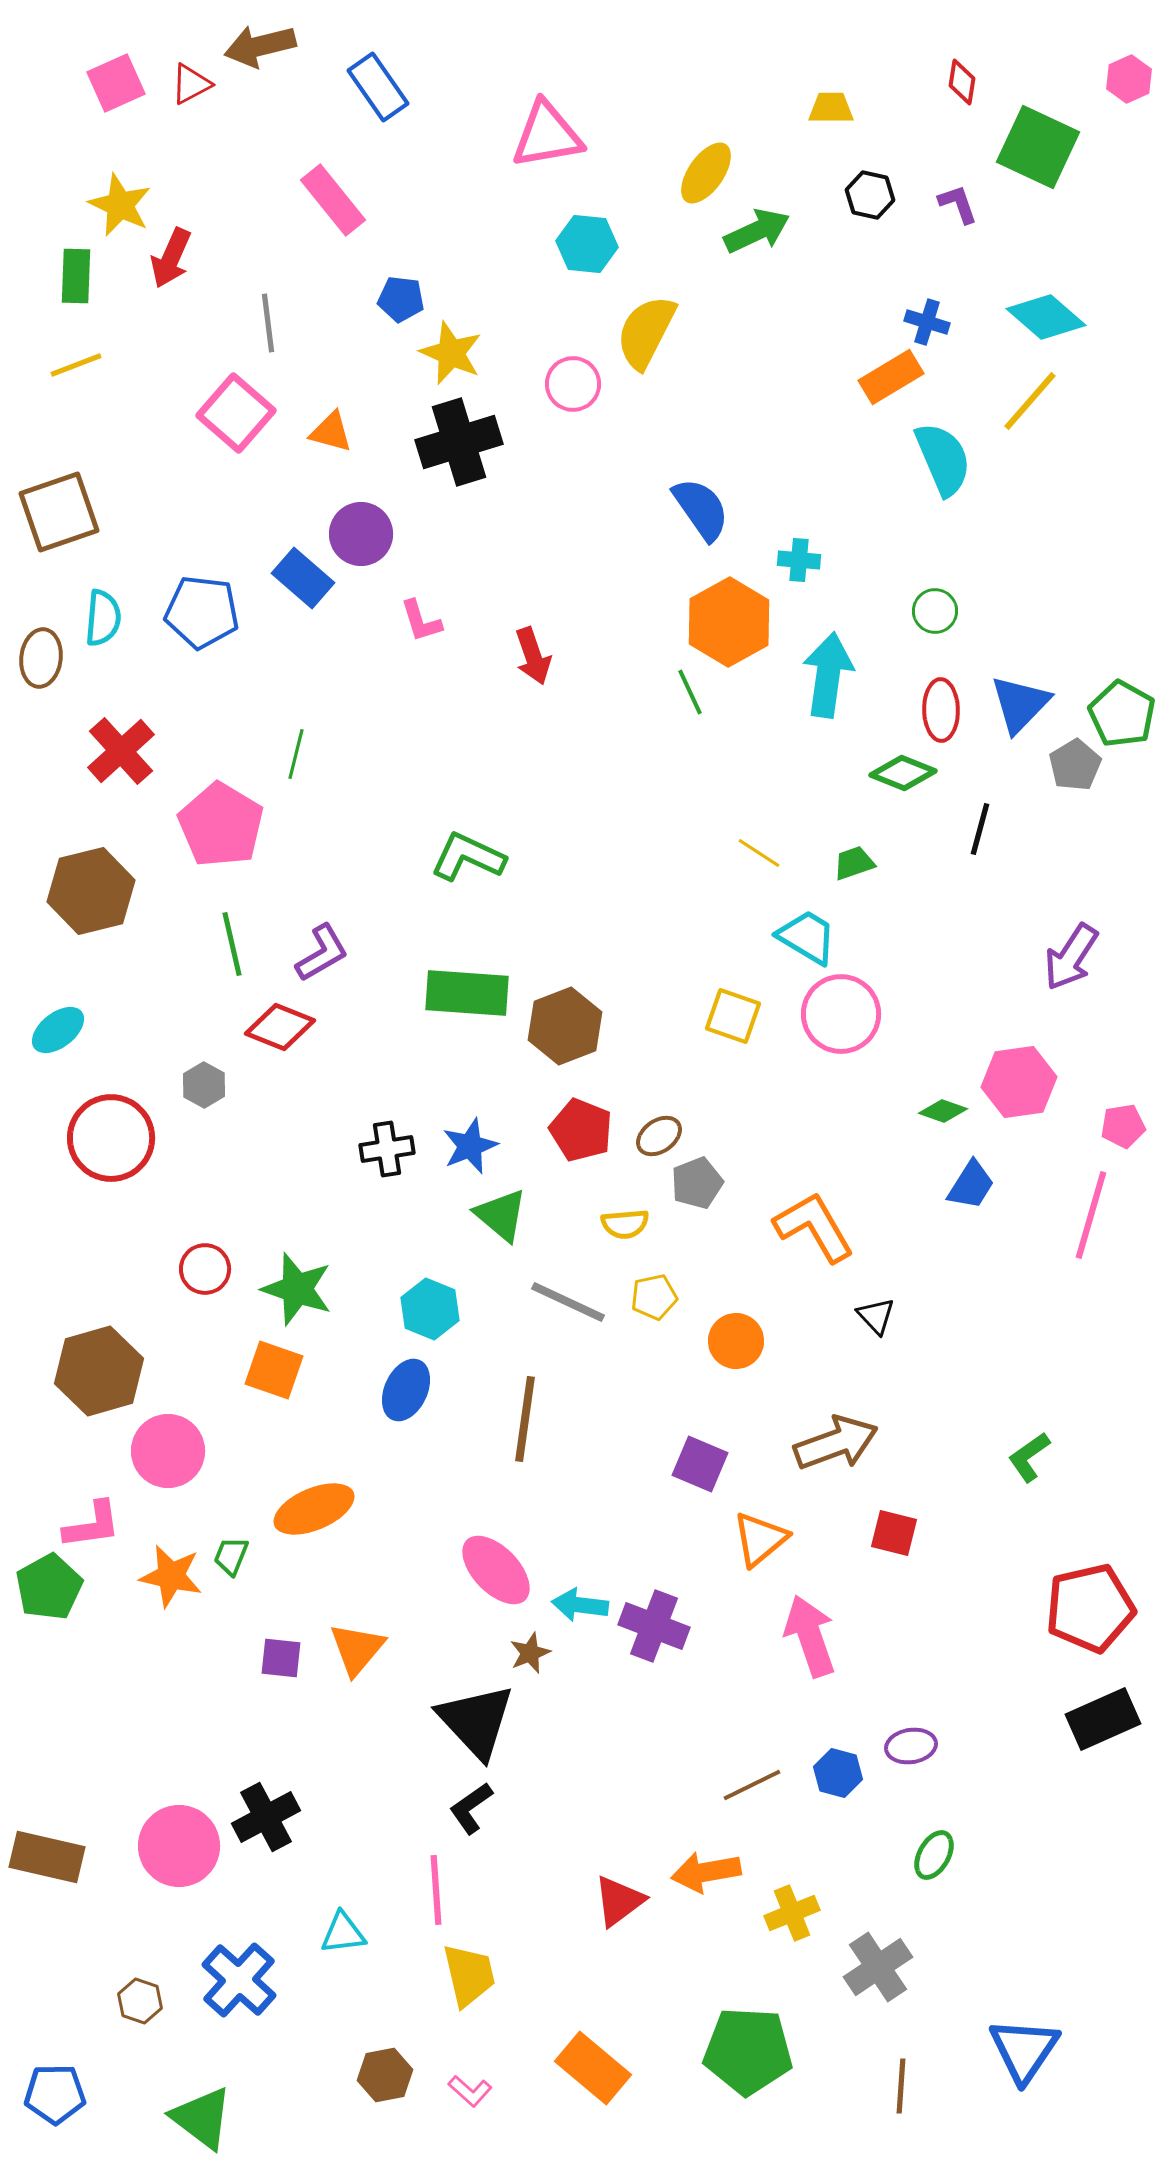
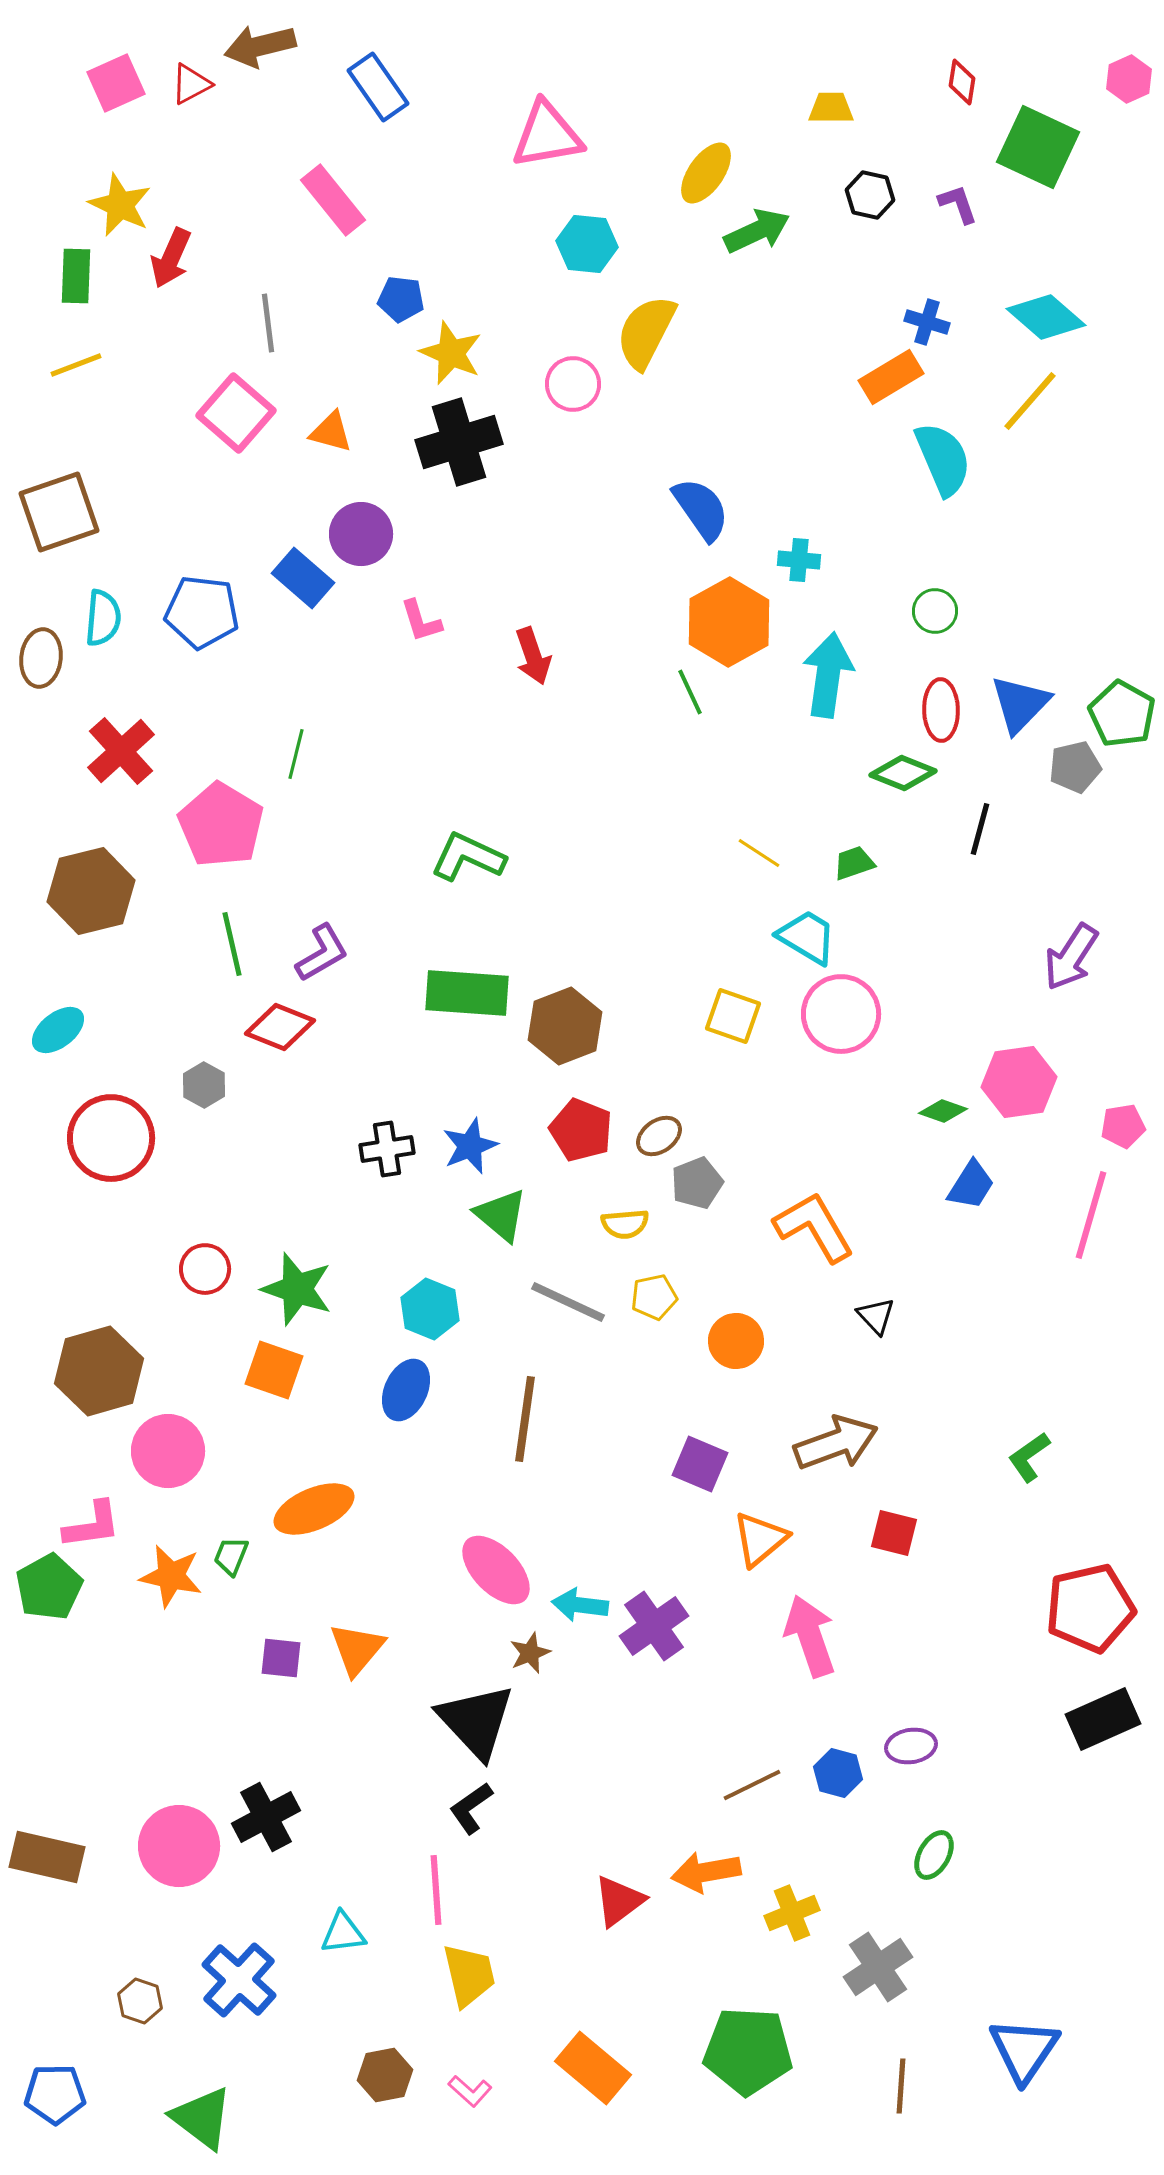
gray pentagon at (1075, 765): moved 2 px down; rotated 18 degrees clockwise
purple cross at (654, 1626): rotated 34 degrees clockwise
